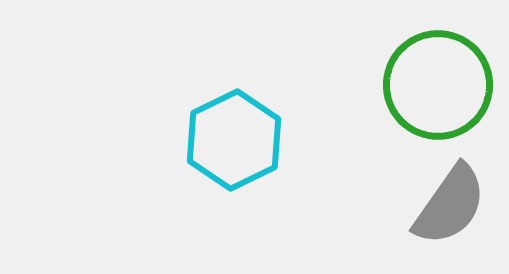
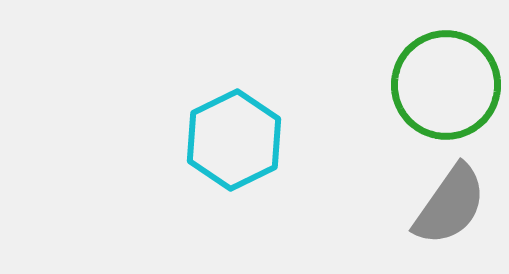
green circle: moved 8 px right
